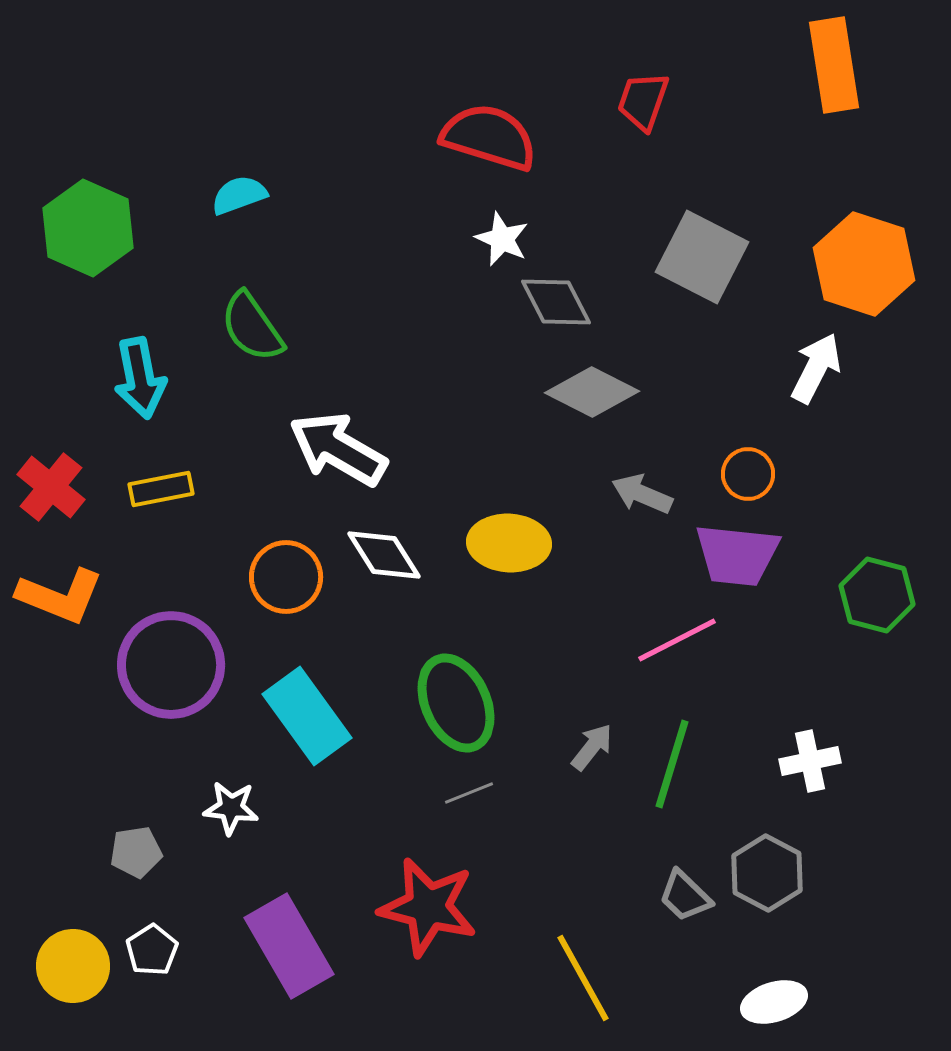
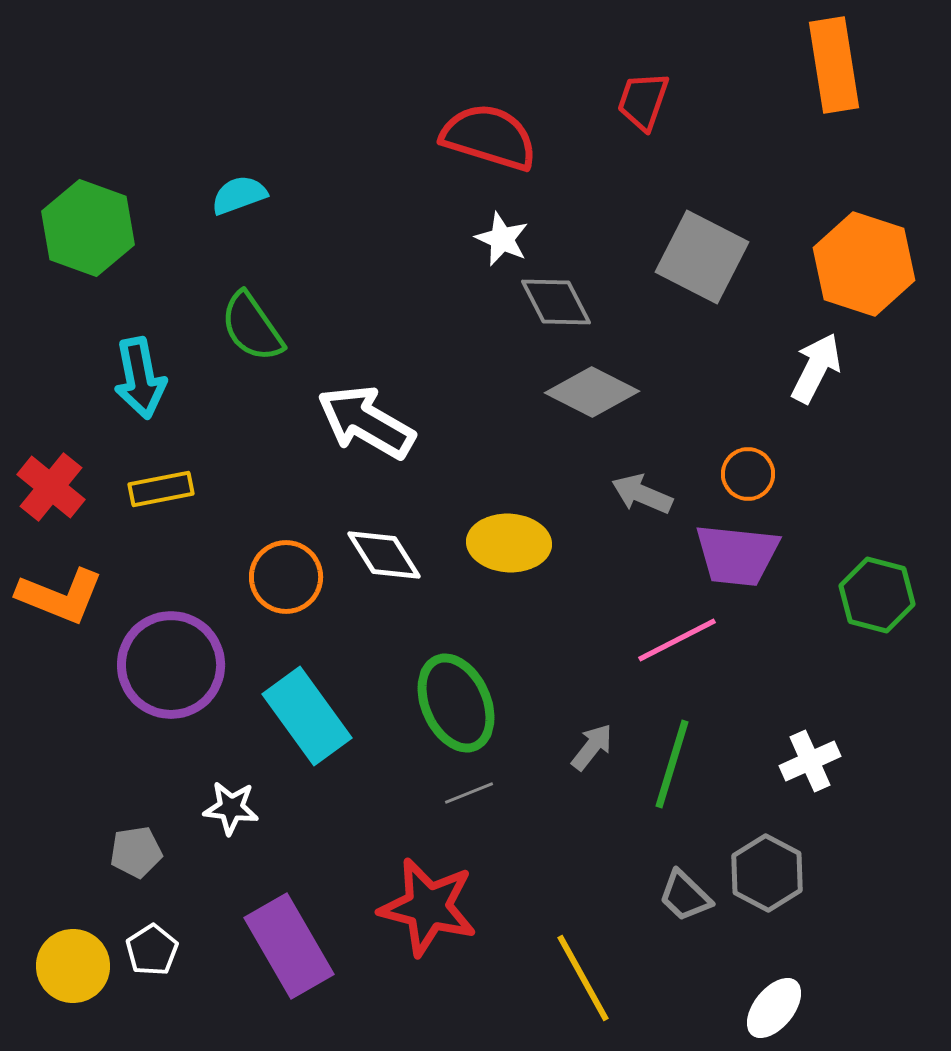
green hexagon at (88, 228): rotated 4 degrees counterclockwise
white arrow at (338, 449): moved 28 px right, 27 px up
white cross at (810, 761): rotated 12 degrees counterclockwise
white ellipse at (774, 1002): moved 6 px down; rotated 34 degrees counterclockwise
